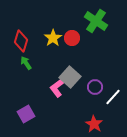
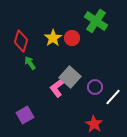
green arrow: moved 4 px right
purple square: moved 1 px left, 1 px down
